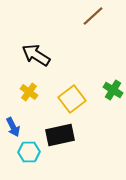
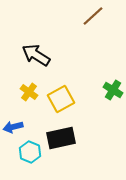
yellow square: moved 11 px left; rotated 8 degrees clockwise
blue arrow: rotated 102 degrees clockwise
black rectangle: moved 1 px right, 3 px down
cyan hexagon: moved 1 px right; rotated 25 degrees clockwise
